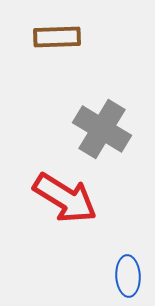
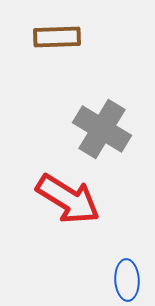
red arrow: moved 3 px right, 1 px down
blue ellipse: moved 1 px left, 4 px down
